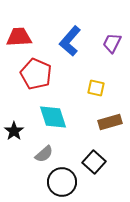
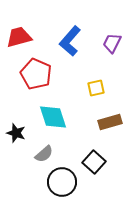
red trapezoid: rotated 12 degrees counterclockwise
yellow square: rotated 24 degrees counterclockwise
black star: moved 2 px right, 2 px down; rotated 18 degrees counterclockwise
